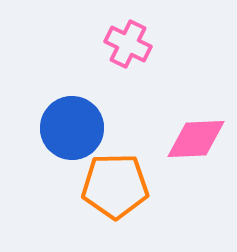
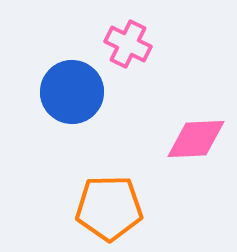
blue circle: moved 36 px up
orange pentagon: moved 6 px left, 22 px down
